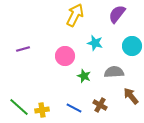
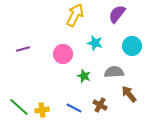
pink circle: moved 2 px left, 2 px up
brown arrow: moved 2 px left, 2 px up
